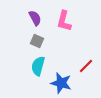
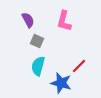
purple semicircle: moved 7 px left, 2 px down
red line: moved 7 px left
